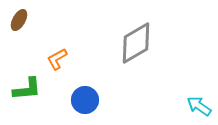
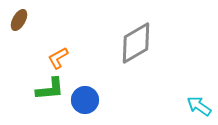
orange L-shape: moved 1 px right, 1 px up
green L-shape: moved 23 px right
